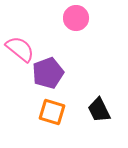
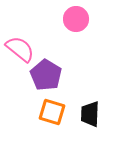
pink circle: moved 1 px down
purple pentagon: moved 2 px left, 2 px down; rotated 20 degrees counterclockwise
black trapezoid: moved 9 px left, 4 px down; rotated 28 degrees clockwise
